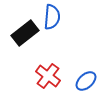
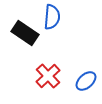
black rectangle: rotated 72 degrees clockwise
red cross: rotated 10 degrees clockwise
